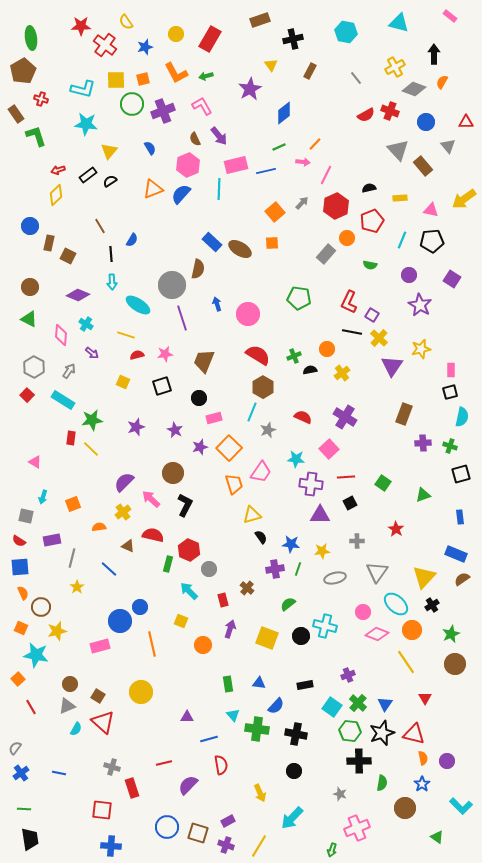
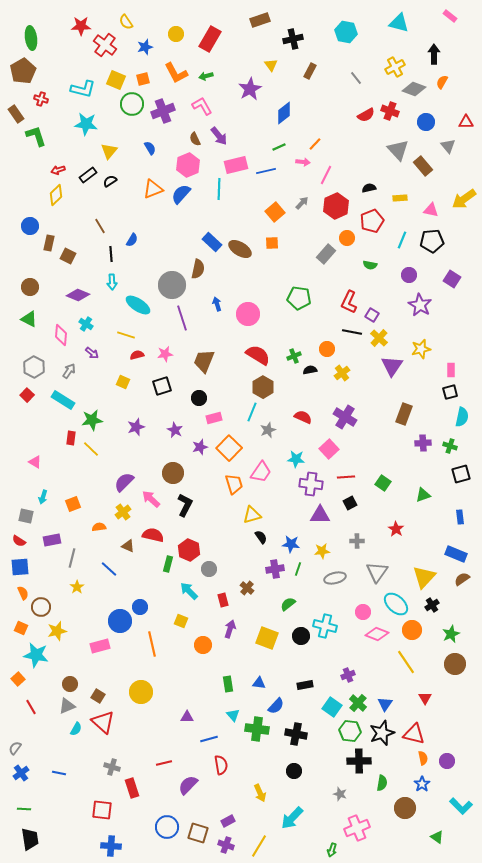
yellow square at (116, 80): rotated 24 degrees clockwise
